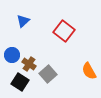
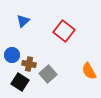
brown cross: rotated 24 degrees counterclockwise
